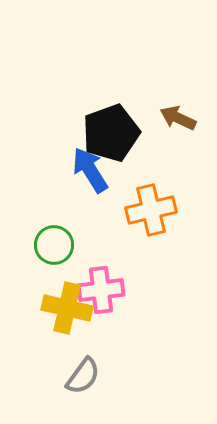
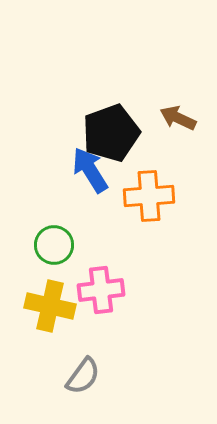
orange cross: moved 2 px left, 14 px up; rotated 9 degrees clockwise
yellow cross: moved 17 px left, 2 px up
